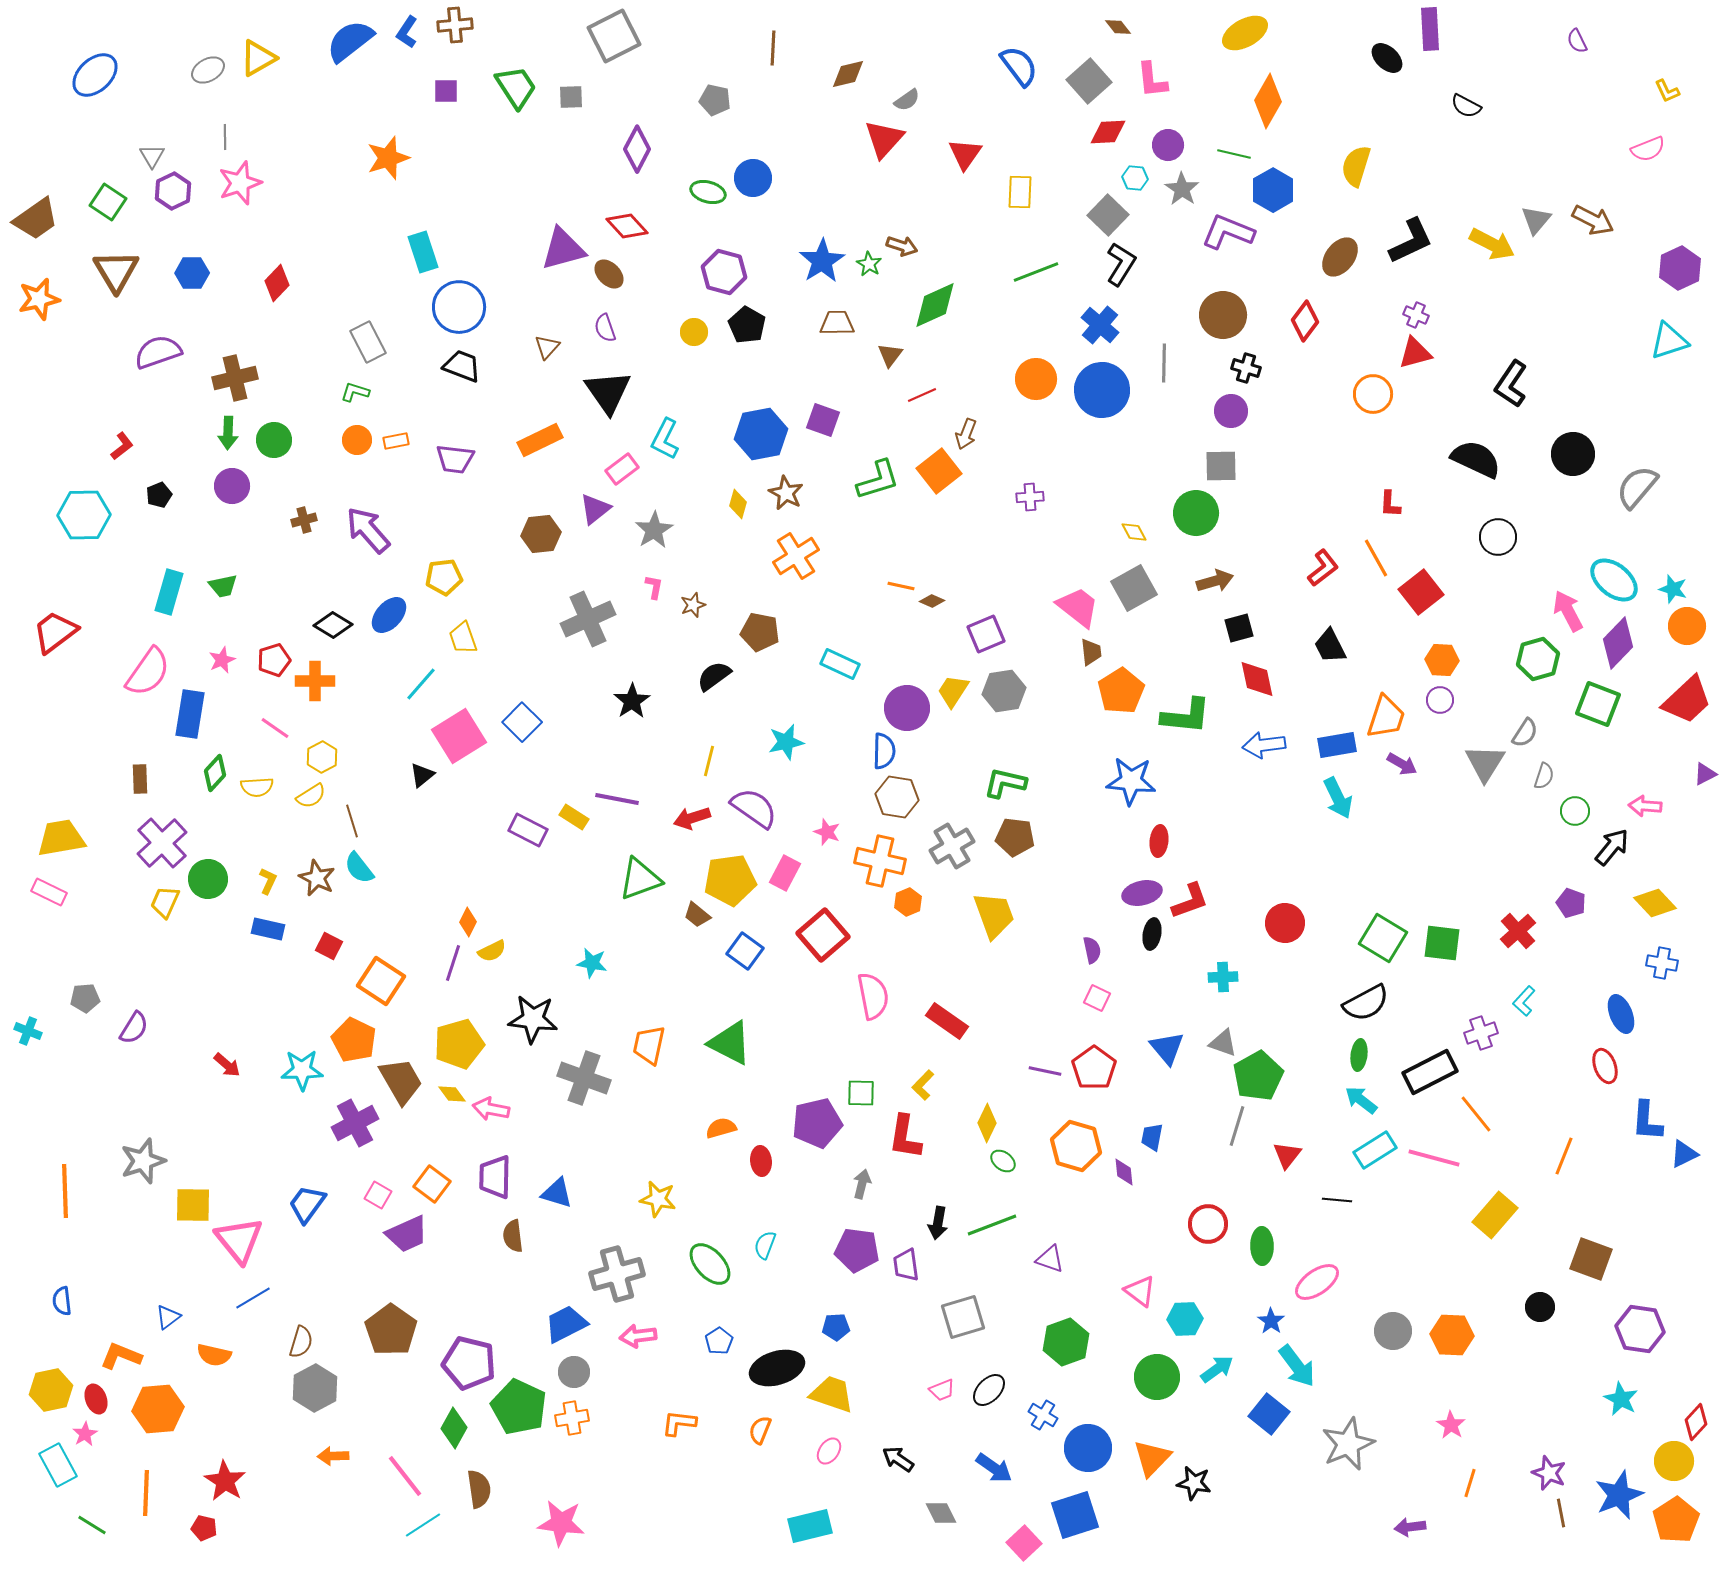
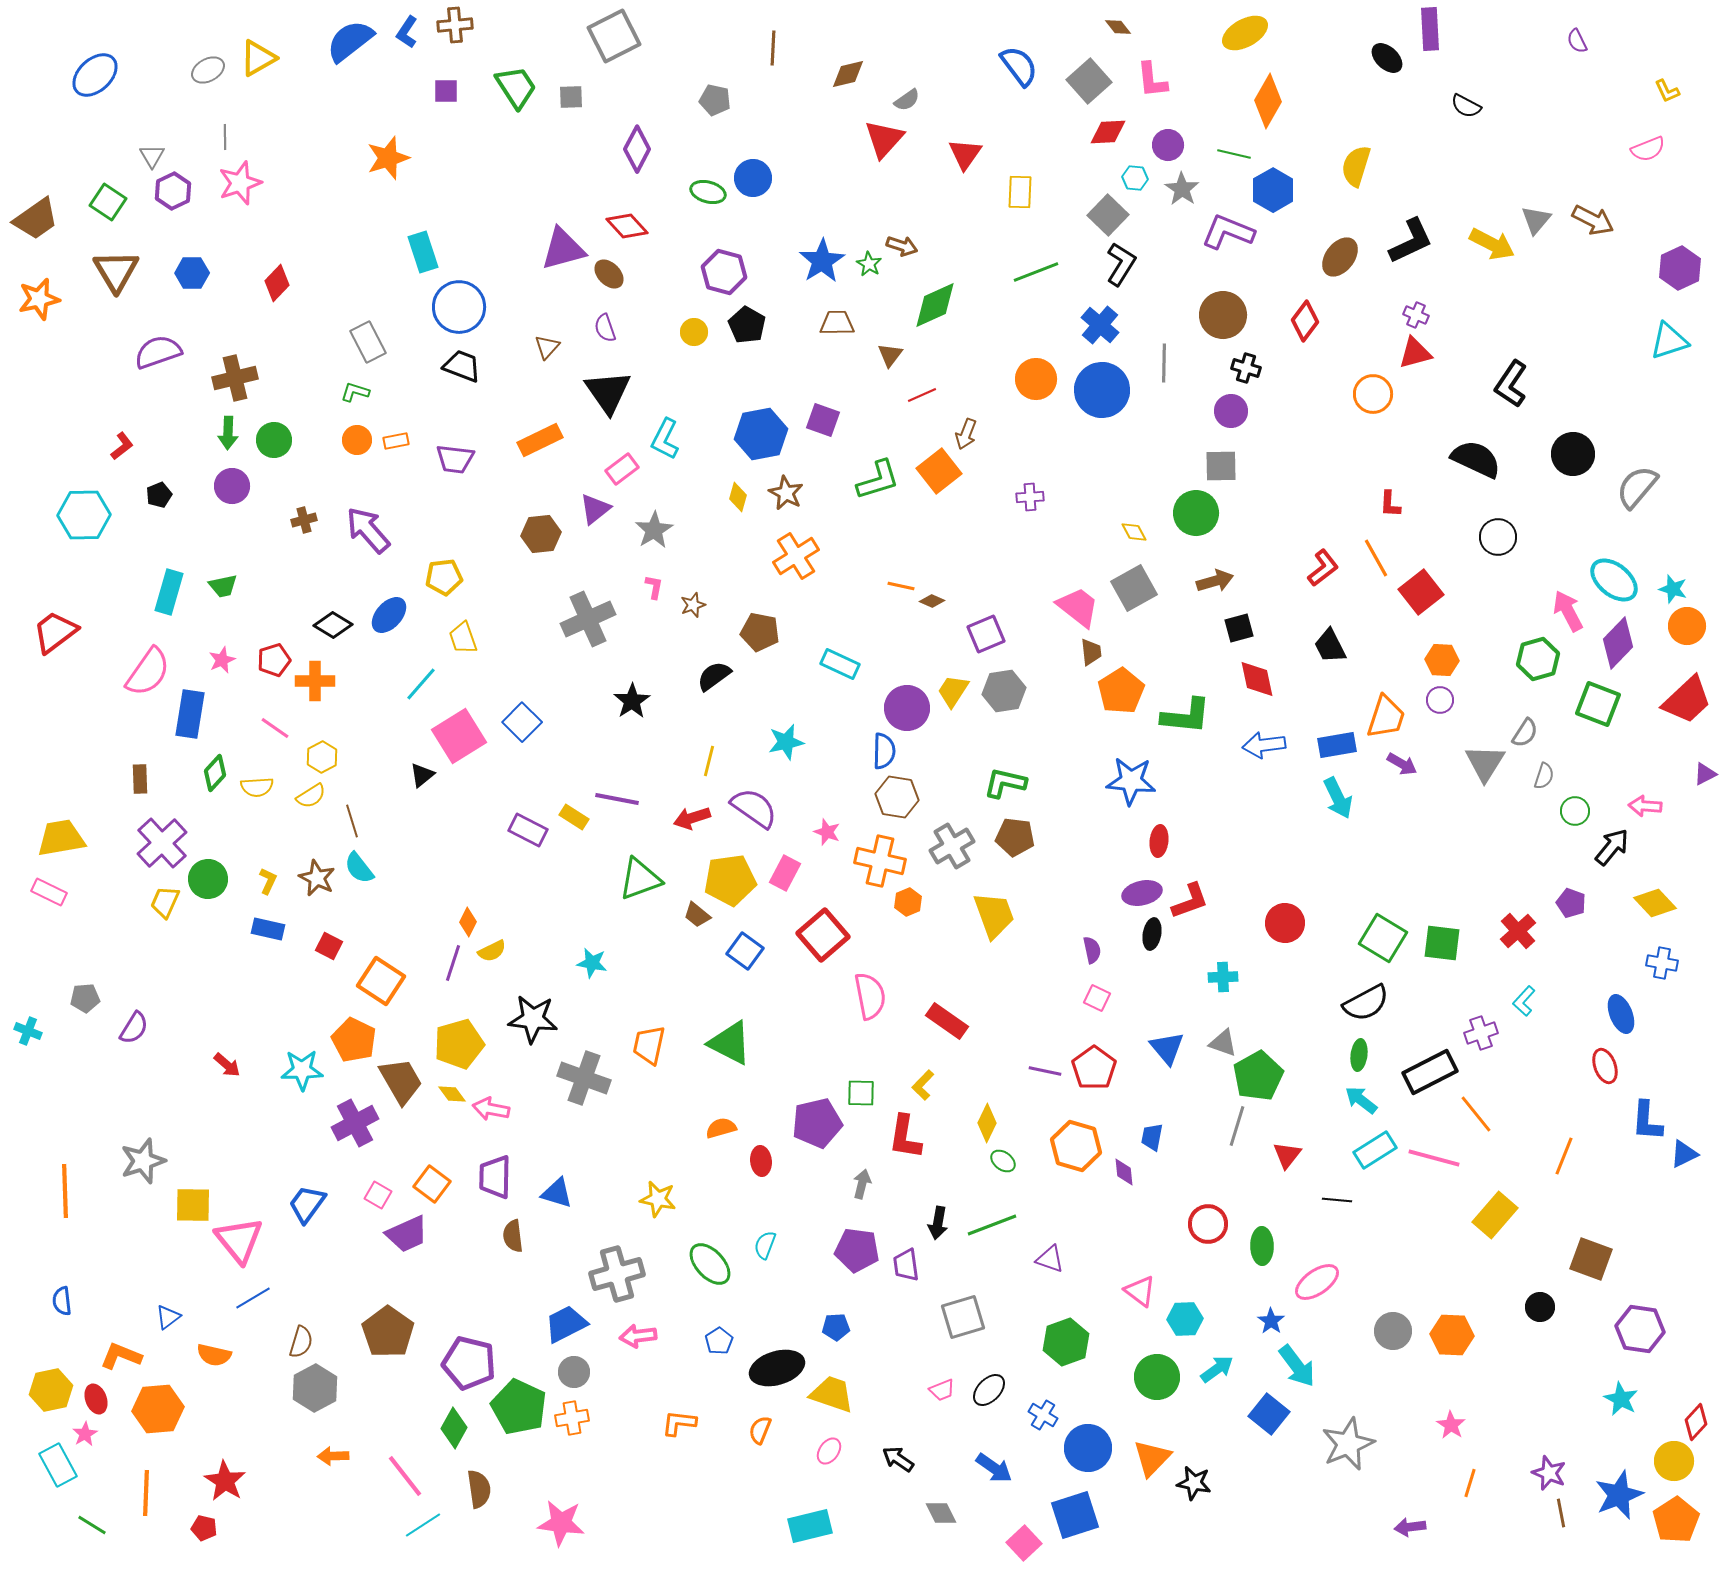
yellow diamond at (738, 504): moved 7 px up
pink semicircle at (873, 996): moved 3 px left
brown pentagon at (391, 1330): moved 3 px left, 2 px down
